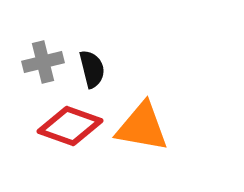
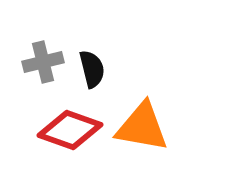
red diamond: moved 4 px down
